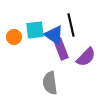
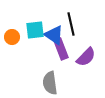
black line: moved 1 px up
orange circle: moved 2 px left
